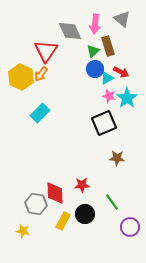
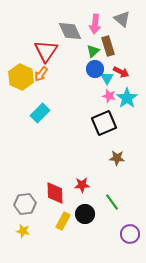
cyan triangle: rotated 32 degrees counterclockwise
gray hexagon: moved 11 px left; rotated 15 degrees counterclockwise
purple circle: moved 7 px down
